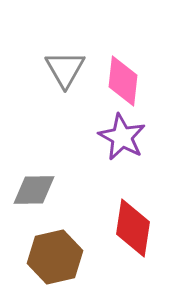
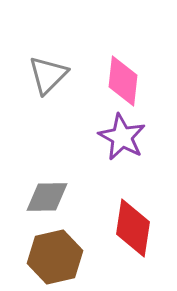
gray triangle: moved 17 px left, 6 px down; rotated 15 degrees clockwise
gray diamond: moved 13 px right, 7 px down
